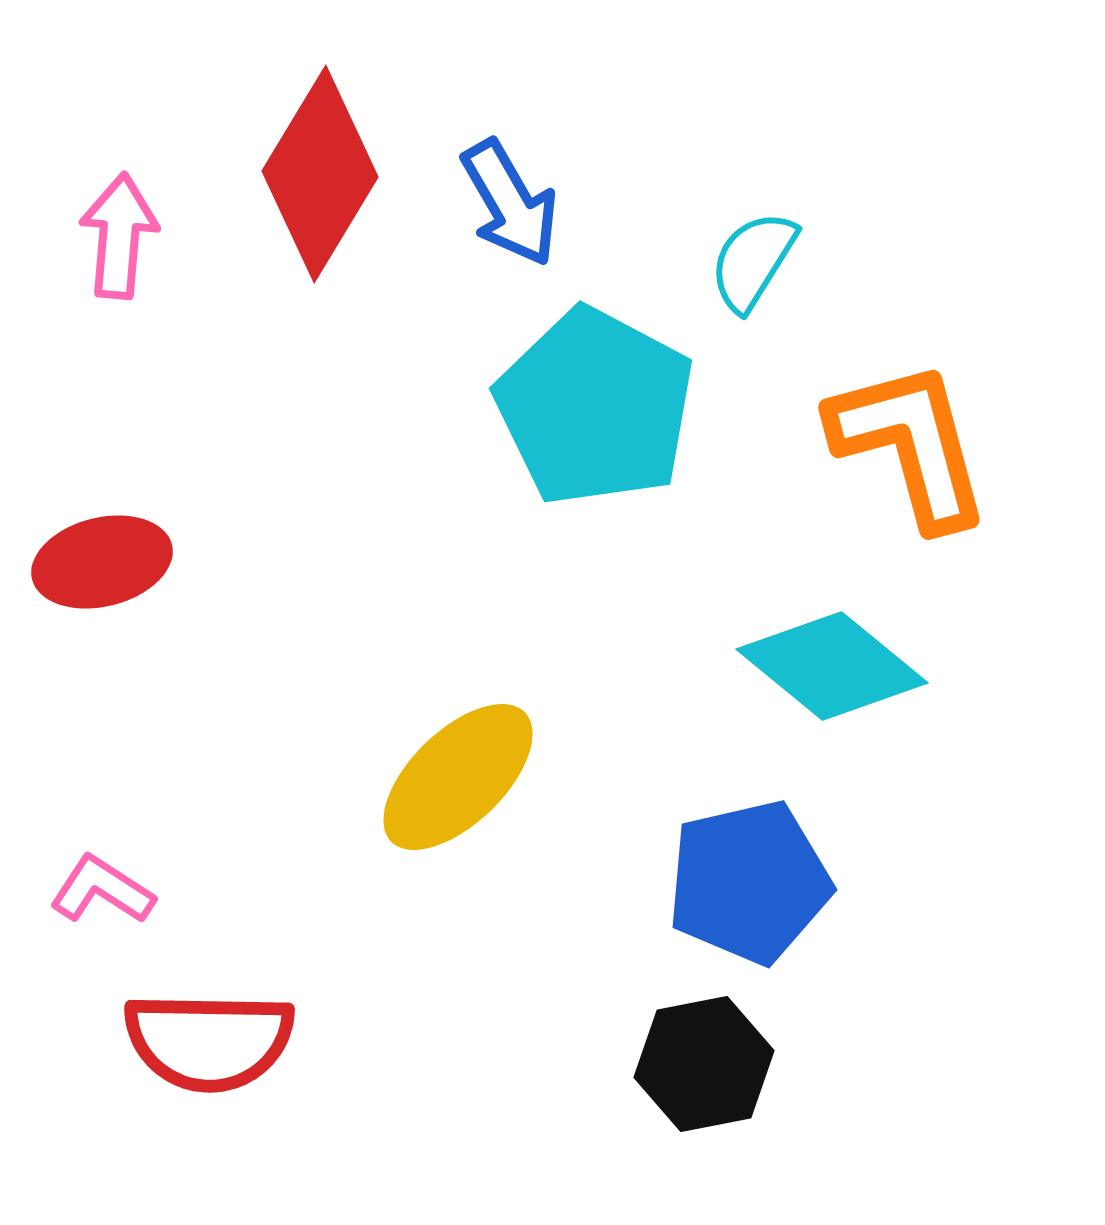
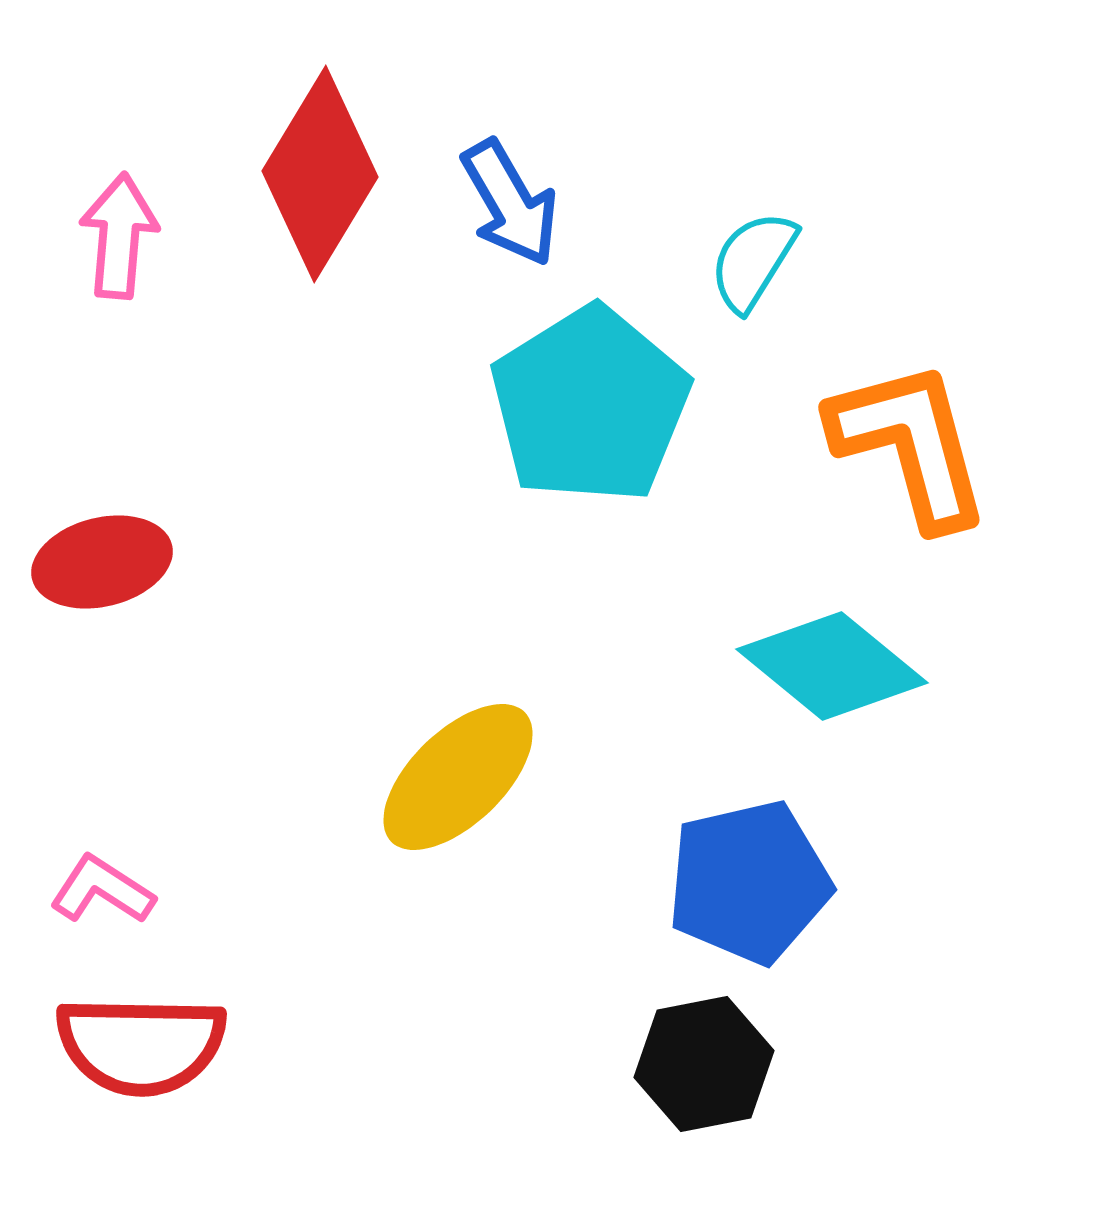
cyan pentagon: moved 5 px left, 2 px up; rotated 12 degrees clockwise
red semicircle: moved 68 px left, 4 px down
